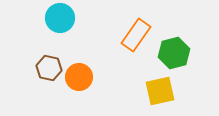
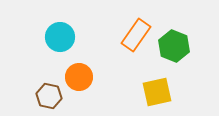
cyan circle: moved 19 px down
green hexagon: moved 7 px up; rotated 24 degrees counterclockwise
brown hexagon: moved 28 px down
yellow square: moved 3 px left, 1 px down
